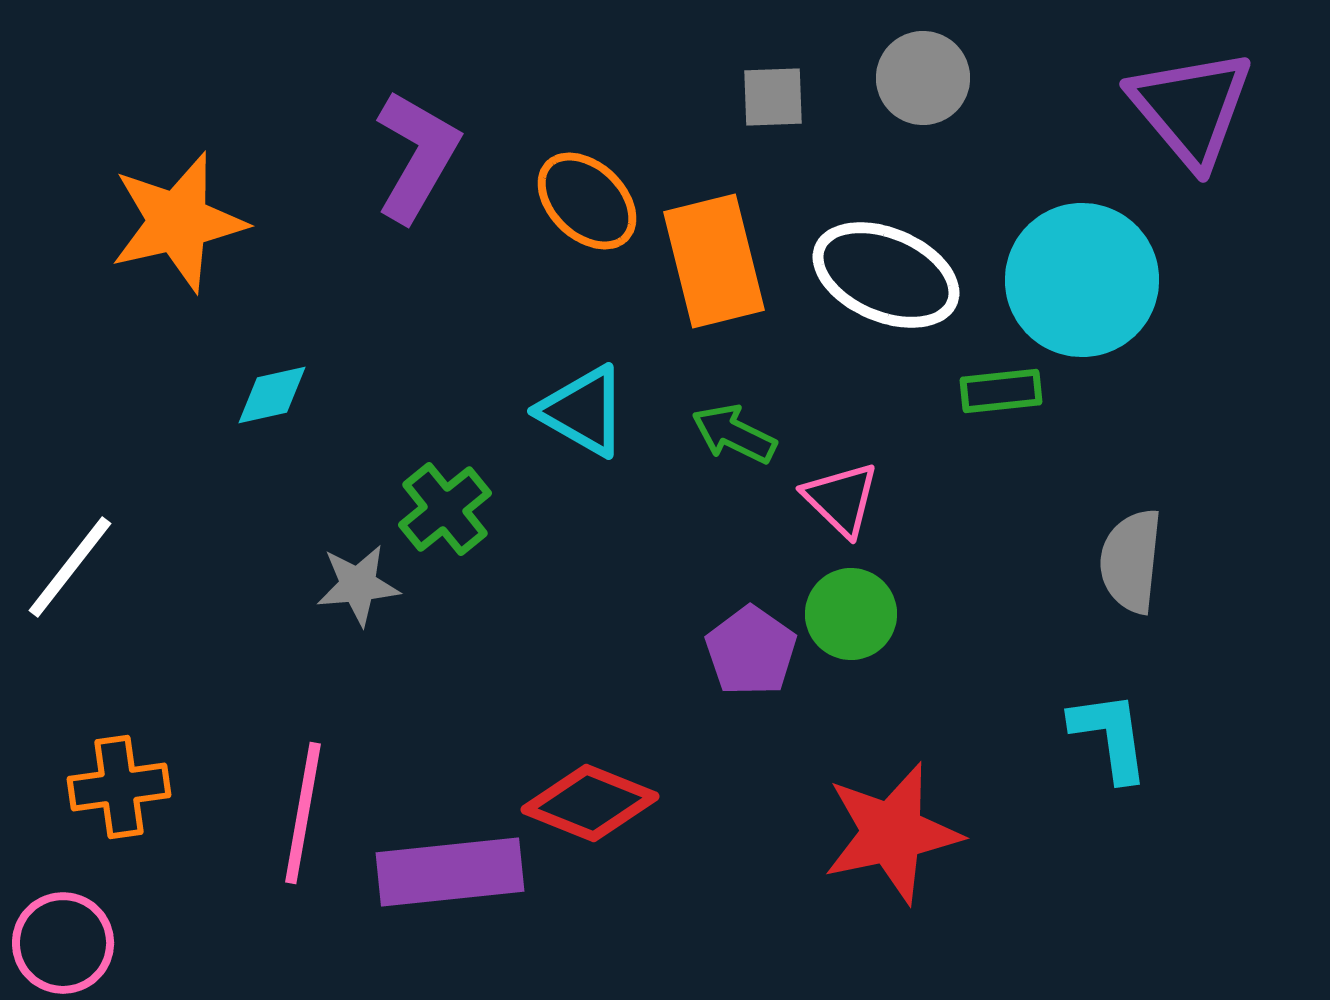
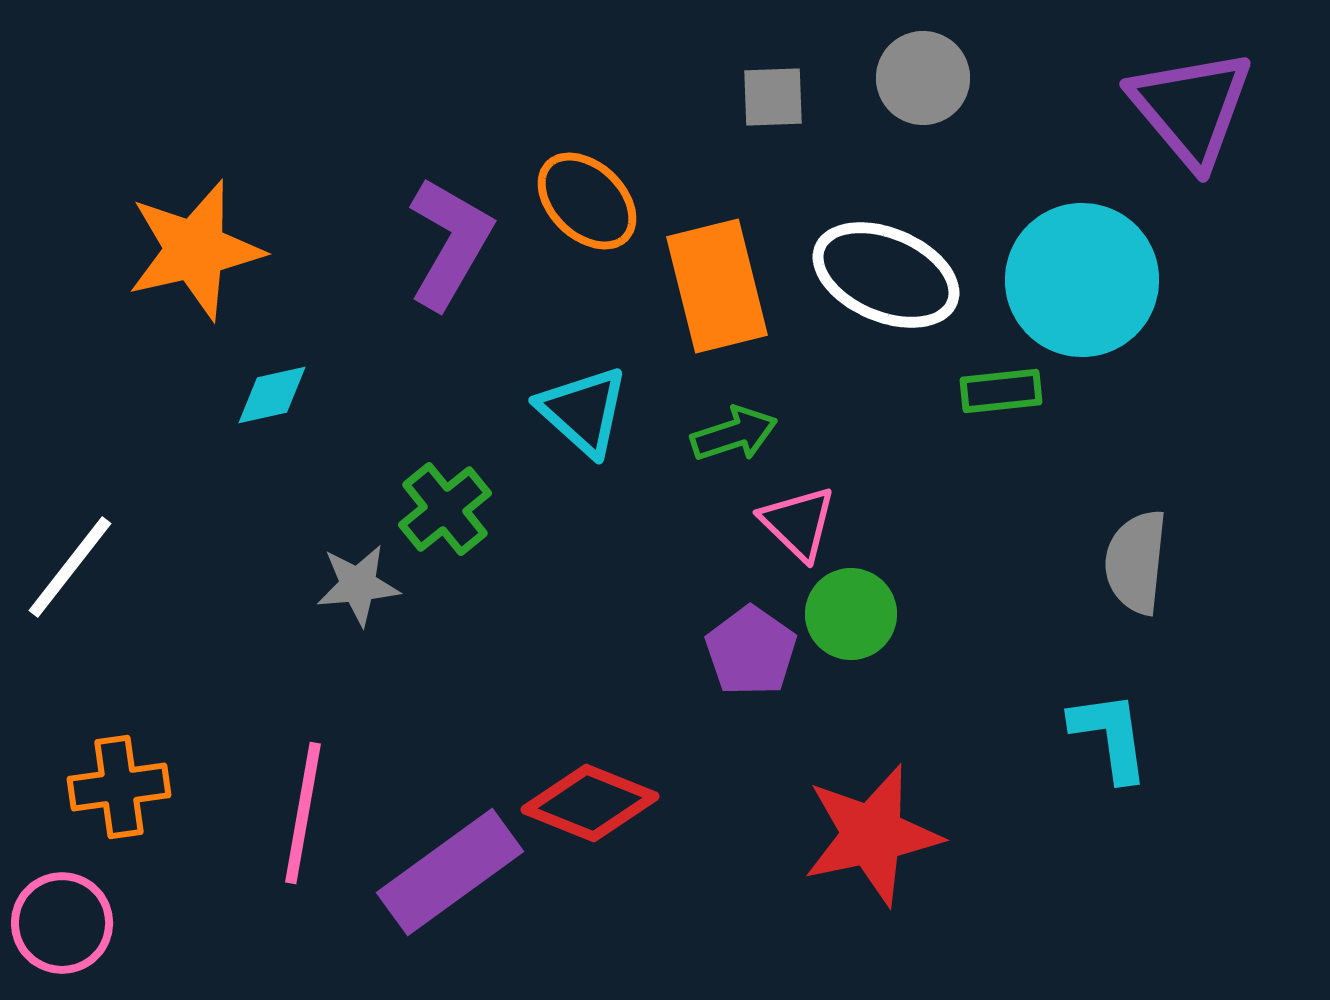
purple L-shape: moved 33 px right, 87 px down
orange star: moved 17 px right, 28 px down
orange rectangle: moved 3 px right, 25 px down
cyan triangle: rotated 12 degrees clockwise
green arrow: rotated 136 degrees clockwise
pink triangle: moved 43 px left, 24 px down
gray semicircle: moved 5 px right, 1 px down
red star: moved 20 px left, 2 px down
purple rectangle: rotated 30 degrees counterclockwise
pink circle: moved 1 px left, 20 px up
